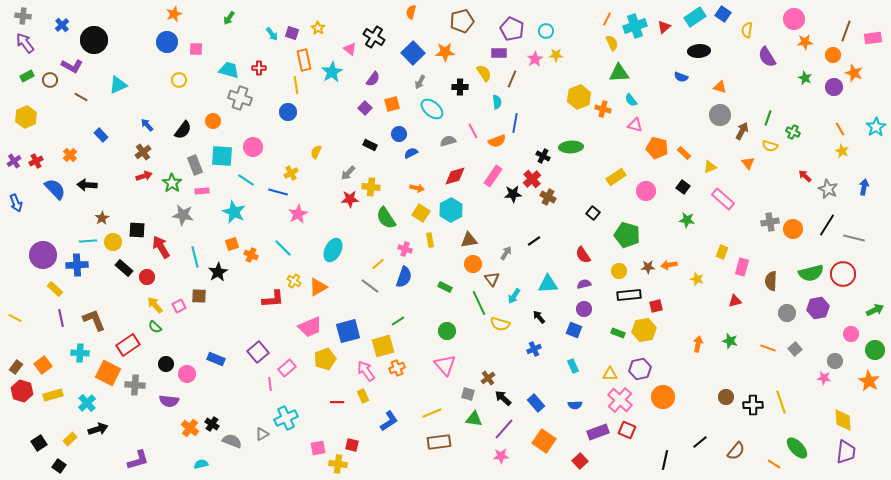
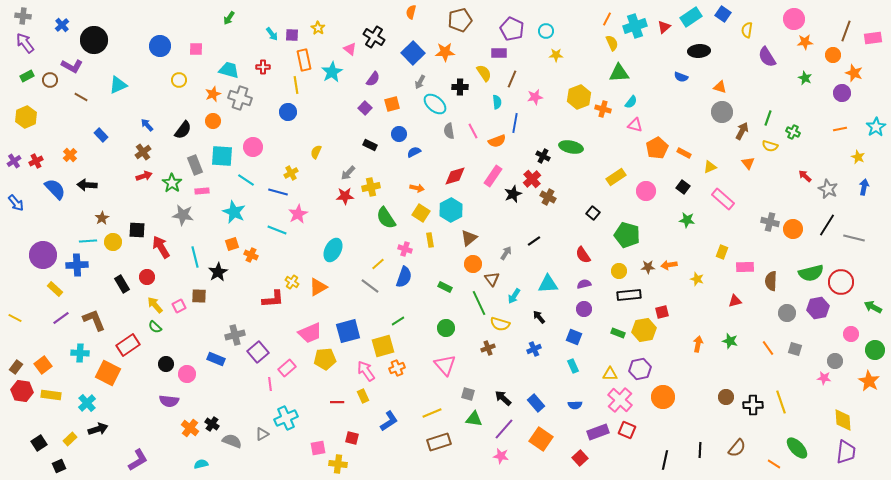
orange star at (174, 14): moved 39 px right, 80 px down
cyan rectangle at (695, 17): moved 4 px left
brown pentagon at (462, 21): moved 2 px left, 1 px up
purple square at (292, 33): moved 2 px down; rotated 16 degrees counterclockwise
blue circle at (167, 42): moved 7 px left, 4 px down
pink star at (535, 59): moved 38 px down; rotated 21 degrees clockwise
red cross at (259, 68): moved 4 px right, 1 px up
purple circle at (834, 87): moved 8 px right, 6 px down
cyan semicircle at (631, 100): moved 2 px down; rotated 104 degrees counterclockwise
cyan ellipse at (432, 109): moved 3 px right, 5 px up
gray circle at (720, 115): moved 2 px right, 3 px up
orange line at (840, 129): rotated 72 degrees counterclockwise
gray semicircle at (448, 141): moved 1 px right, 10 px up; rotated 84 degrees counterclockwise
green ellipse at (571, 147): rotated 15 degrees clockwise
orange pentagon at (657, 148): rotated 30 degrees clockwise
yellow star at (842, 151): moved 16 px right, 6 px down
blue semicircle at (411, 153): moved 3 px right, 1 px up
orange rectangle at (684, 153): rotated 16 degrees counterclockwise
yellow cross at (371, 187): rotated 18 degrees counterclockwise
black star at (513, 194): rotated 18 degrees counterclockwise
red star at (350, 199): moved 5 px left, 3 px up
blue arrow at (16, 203): rotated 18 degrees counterclockwise
gray cross at (770, 222): rotated 24 degrees clockwise
brown triangle at (469, 240): moved 2 px up; rotated 30 degrees counterclockwise
cyan line at (283, 248): moved 6 px left, 18 px up; rotated 24 degrees counterclockwise
pink rectangle at (742, 267): moved 3 px right; rotated 72 degrees clockwise
black rectangle at (124, 268): moved 2 px left, 16 px down; rotated 18 degrees clockwise
red circle at (843, 274): moved 2 px left, 8 px down
yellow cross at (294, 281): moved 2 px left, 1 px down
red square at (656, 306): moved 6 px right, 6 px down
green arrow at (875, 310): moved 2 px left, 3 px up; rotated 126 degrees counterclockwise
purple line at (61, 318): rotated 66 degrees clockwise
pink trapezoid at (310, 327): moved 6 px down
blue square at (574, 330): moved 7 px down
green circle at (447, 331): moved 1 px left, 3 px up
orange line at (768, 348): rotated 35 degrees clockwise
gray square at (795, 349): rotated 32 degrees counterclockwise
yellow pentagon at (325, 359): rotated 15 degrees clockwise
brown cross at (488, 378): moved 30 px up; rotated 16 degrees clockwise
gray cross at (135, 385): moved 100 px right, 50 px up; rotated 18 degrees counterclockwise
red hexagon at (22, 391): rotated 10 degrees counterclockwise
yellow rectangle at (53, 395): moved 2 px left; rotated 24 degrees clockwise
orange square at (544, 441): moved 3 px left, 2 px up
brown rectangle at (439, 442): rotated 10 degrees counterclockwise
black line at (700, 442): moved 8 px down; rotated 49 degrees counterclockwise
red square at (352, 445): moved 7 px up
brown semicircle at (736, 451): moved 1 px right, 3 px up
pink star at (501, 456): rotated 14 degrees clockwise
purple L-shape at (138, 460): rotated 15 degrees counterclockwise
red square at (580, 461): moved 3 px up
black square at (59, 466): rotated 32 degrees clockwise
